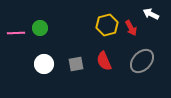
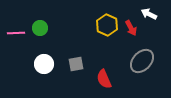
white arrow: moved 2 px left
yellow hexagon: rotated 20 degrees counterclockwise
red semicircle: moved 18 px down
